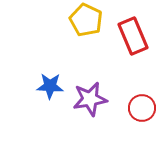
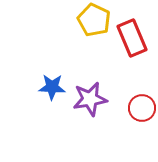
yellow pentagon: moved 8 px right
red rectangle: moved 1 px left, 2 px down
blue star: moved 2 px right, 1 px down
